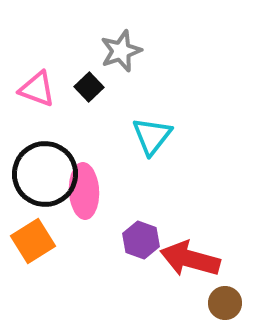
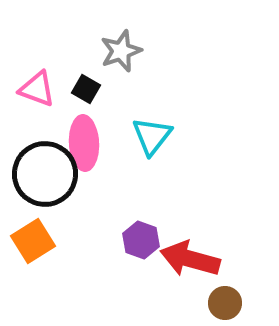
black square: moved 3 px left, 2 px down; rotated 16 degrees counterclockwise
pink ellipse: moved 48 px up
